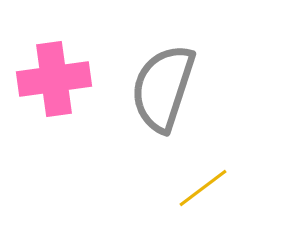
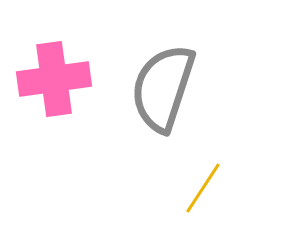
yellow line: rotated 20 degrees counterclockwise
